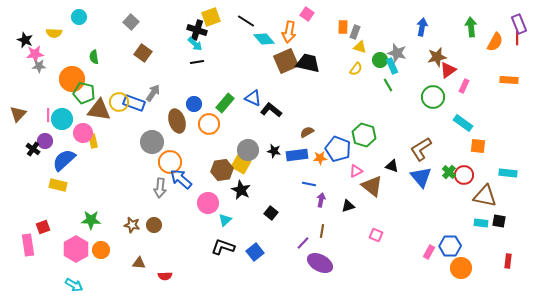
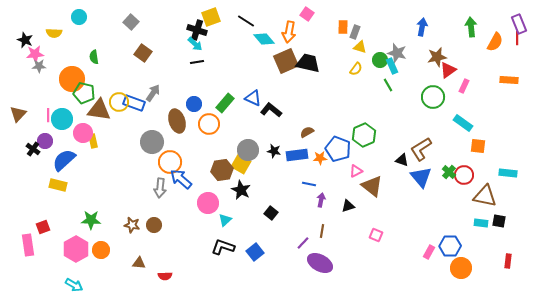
green hexagon at (364, 135): rotated 20 degrees clockwise
black triangle at (392, 166): moved 10 px right, 6 px up
